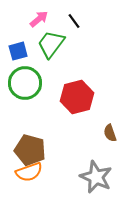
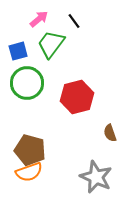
green circle: moved 2 px right
